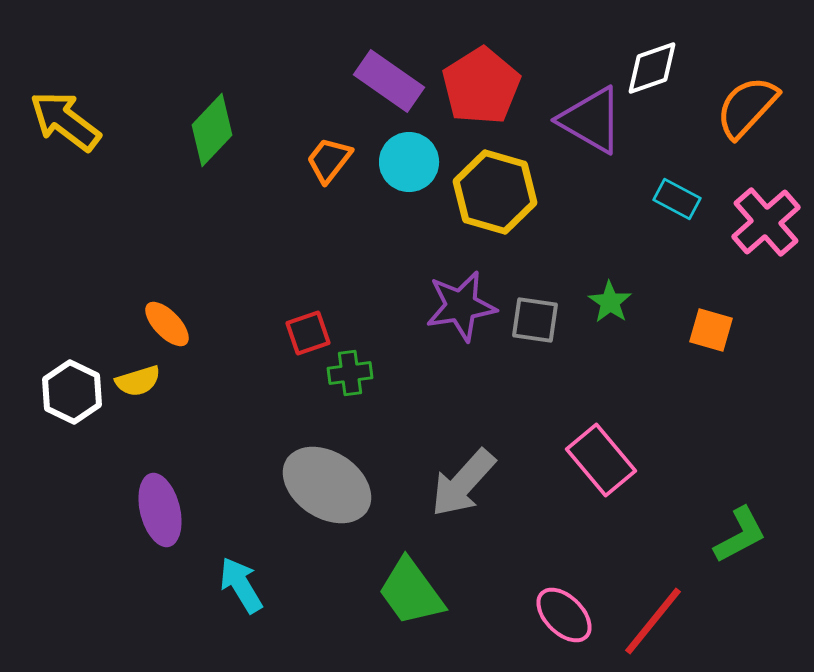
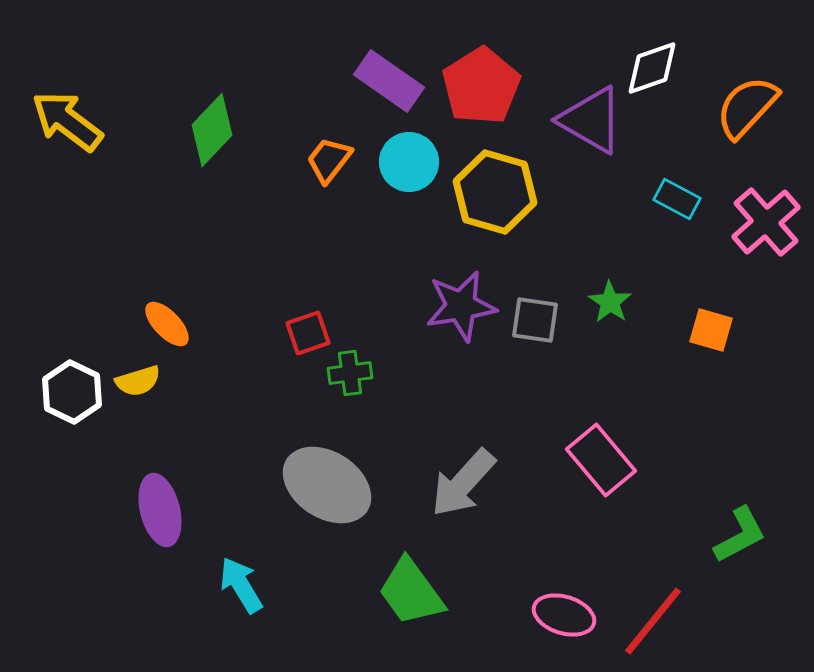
yellow arrow: moved 2 px right
pink ellipse: rotated 28 degrees counterclockwise
